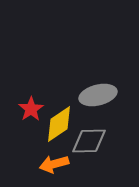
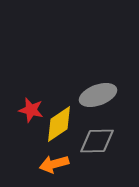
gray ellipse: rotated 6 degrees counterclockwise
red star: moved 1 px down; rotated 25 degrees counterclockwise
gray diamond: moved 8 px right
